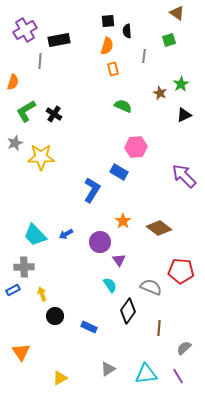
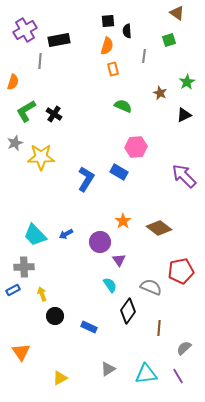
green star at (181, 84): moved 6 px right, 2 px up
blue L-shape at (92, 190): moved 6 px left, 11 px up
red pentagon at (181, 271): rotated 15 degrees counterclockwise
